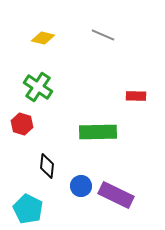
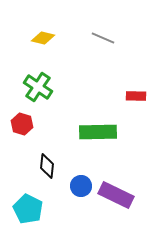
gray line: moved 3 px down
